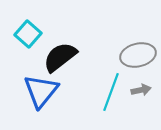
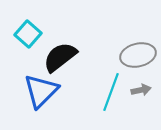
blue triangle: rotated 6 degrees clockwise
